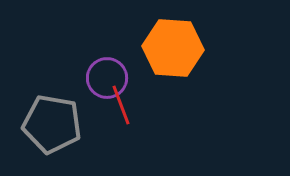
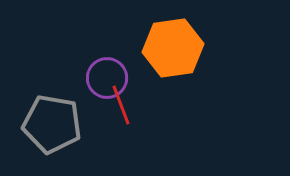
orange hexagon: rotated 12 degrees counterclockwise
